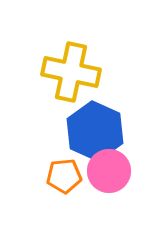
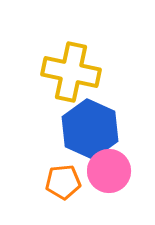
blue hexagon: moved 5 px left, 2 px up
orange pentagon: moved 1 px left, 6 px down
